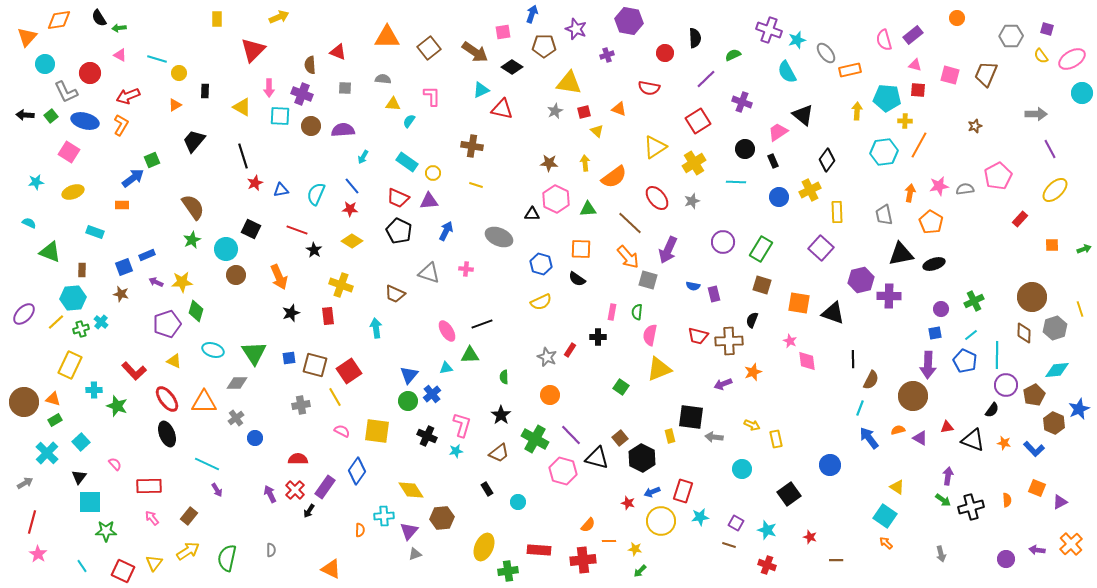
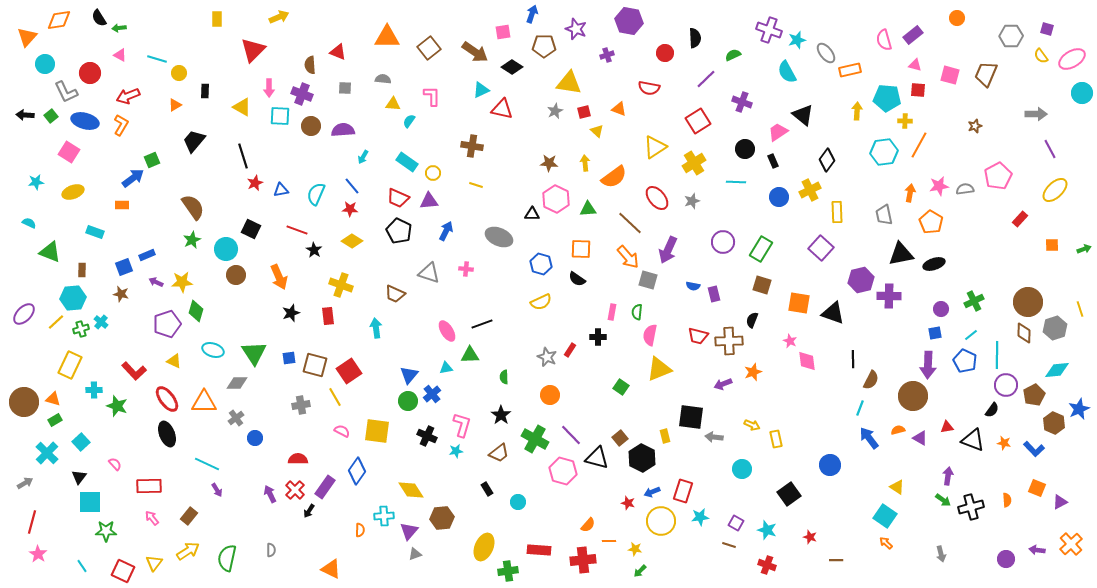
brown circle at (1032, 297): moved 4 px left, 5 px down
yellow rectangle at (670, 436): moved 5 px left
